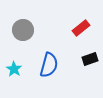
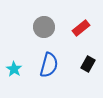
gray circle: moved 21 px right, 3 px up
black rectangle: moved 2 px left, 5 px down; rotated 42 degrees counterclockwise
